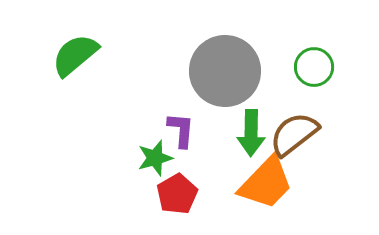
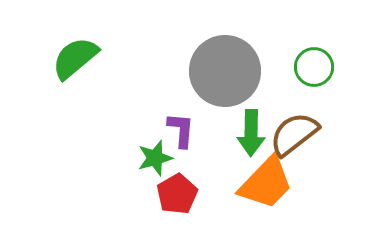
green semicircle: moved 3 px down
